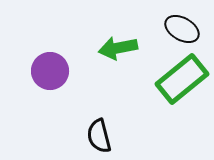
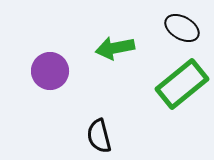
black ellipse: moved 1 px up
green arrow: moved 3 px left
green rectangle: moved 5 px down
